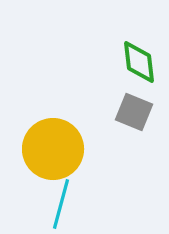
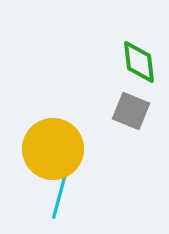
gray square: moved 3 px left, 1 px up
cyan line: moved 1 px left, 10 px up
